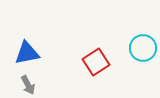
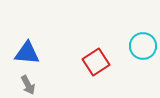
cyan circle: moved 2 px up
blue triangle: rotated 16 degrees clockwise
